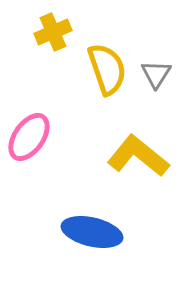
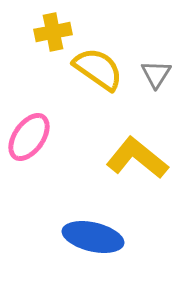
yellow cross: rotated 12 degrees clockwise
yellow semicircle: moved 9 px left; rotated 36 degrees counterclockwise
yellow L-shape: moved 1 px left, 2 px down
blue ellipse: moved 1 px right, 5 px down
